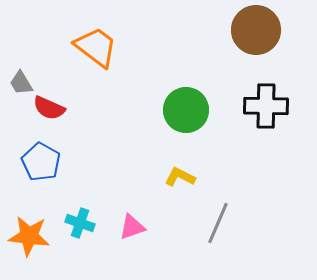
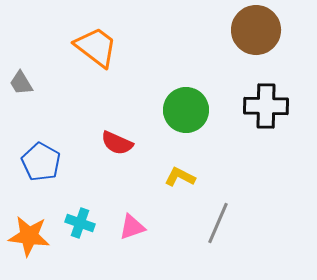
red semicircle: moved 68 px right, 35 px down
